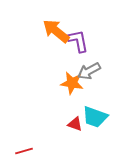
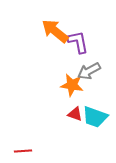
orange arrow: moved 1 px left
purple L-shape: moved 1 px down
orange star: moved 2 px down
red triangle: moved 10 px up
red line: moved 1 px left; rotated 12 degrees clockwise
